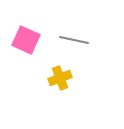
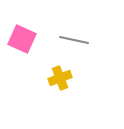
pink square: moved 4 px left, 1 px up
